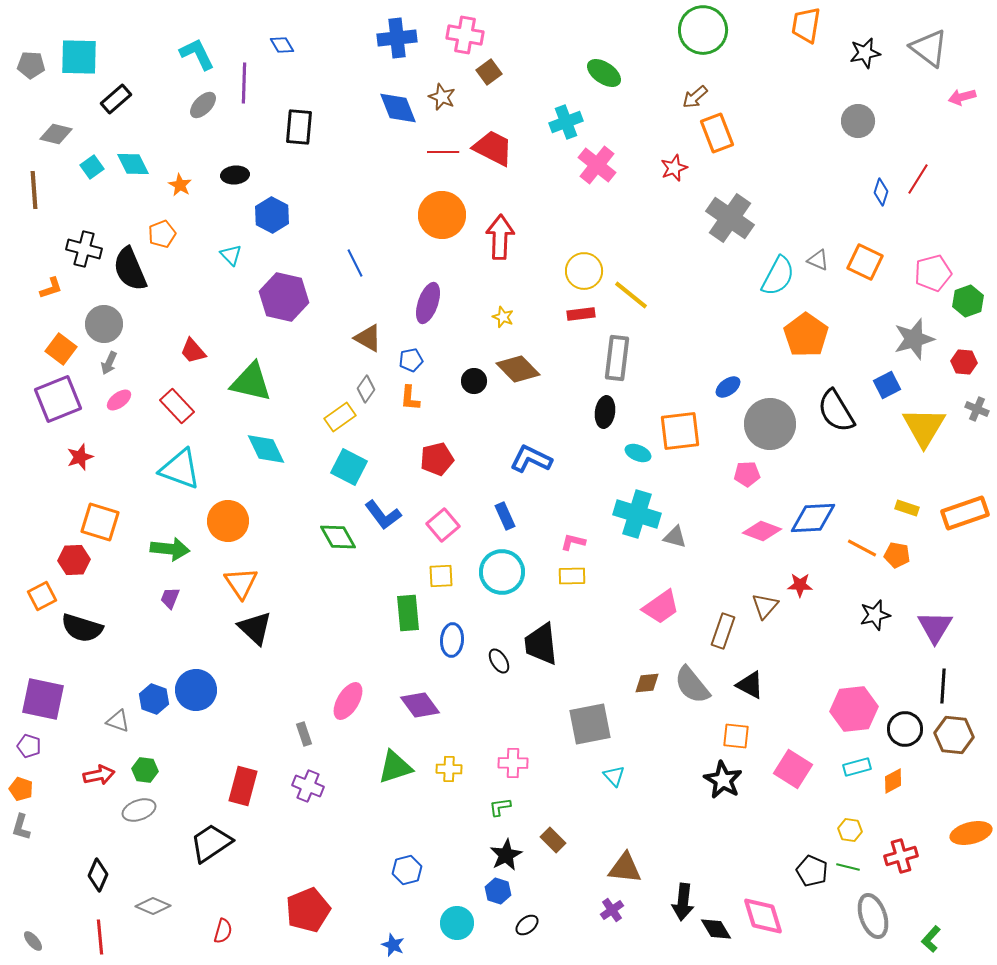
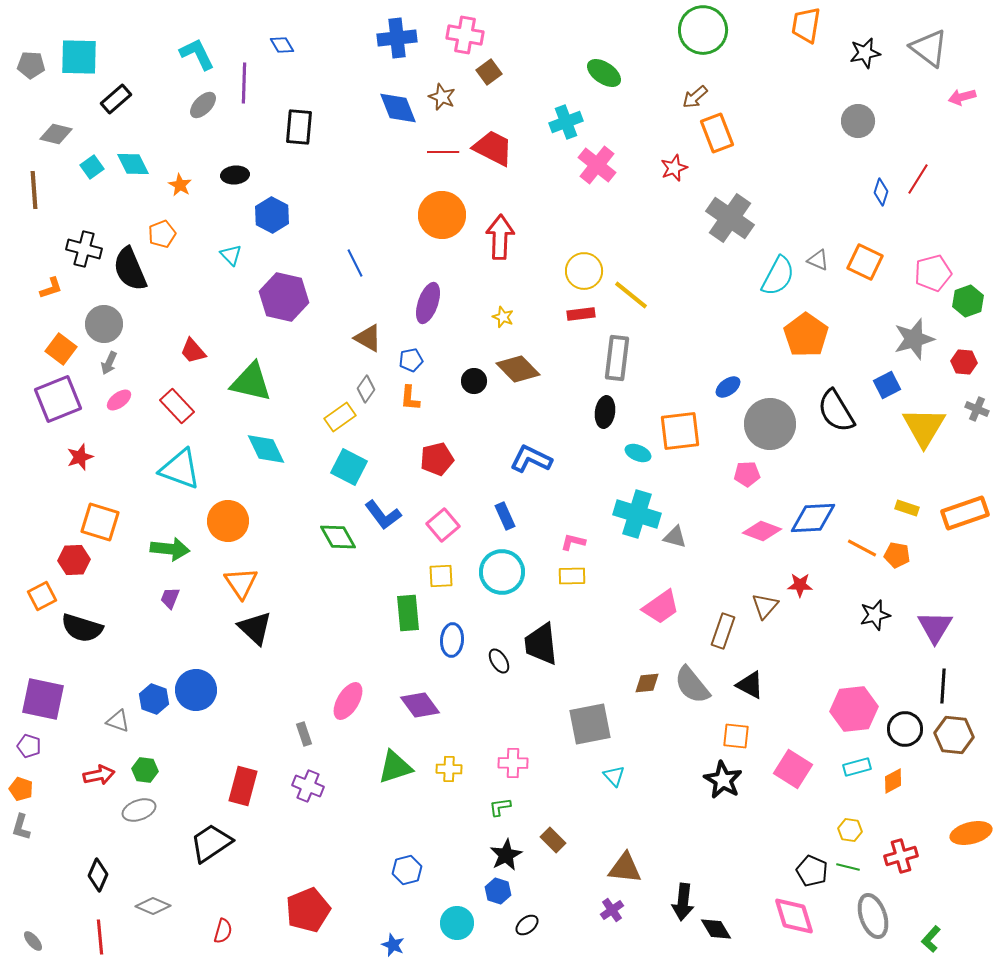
pink diamond at (763, 916): moved 31 px right
